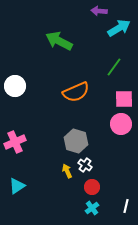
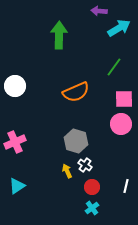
green arrow: moved 6 px up; rotated 64 degrees clockwise
white line: moved 20 px up
